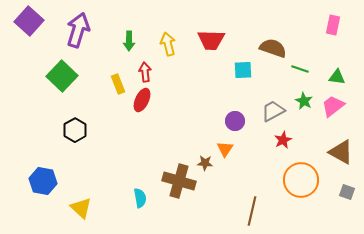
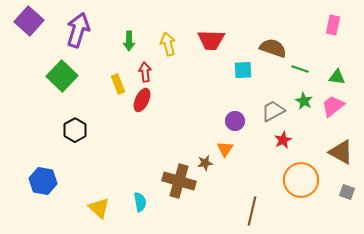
brown star: rotated 14 degrees counterclockwise
cyan semicircle: moved 4 px down
yellow triangle: moved 18 px right
